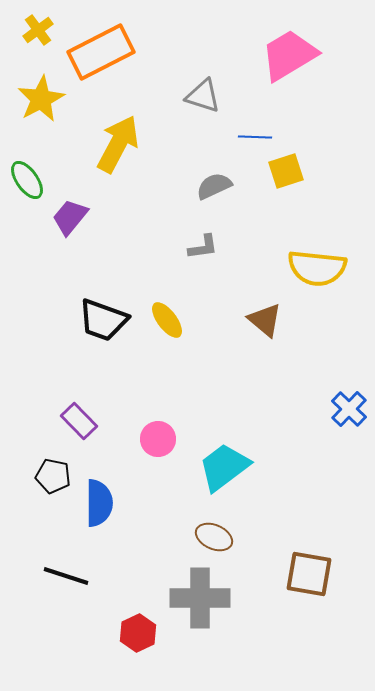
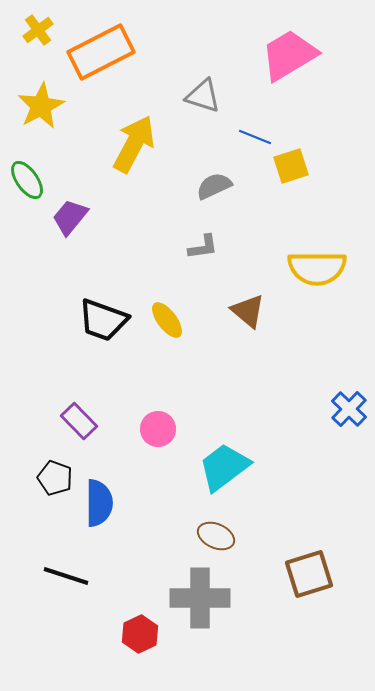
yellow star: moved 7 px down
blue line: rotated 20 degrees clockwise
yellow arrow: moved 16 px right
yellow square: moved 5 px right, 5 px up
yellow semicircle: rotated 6 degrees counterclockwise
brown triangle: moved 17 px left, 9 px up
pink circle: moved 10 px up
black pentagon: moved 2 px right, 2 px down; rotated 8 degrees clockwise
brown ellipse: moved 2 px right, 1 px up
brown square: rotated 27 degrees counterclockwise
red hexagon: moved 2 px right, 1 px down
